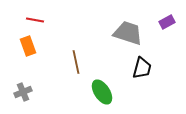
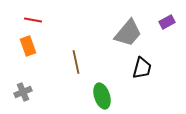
red line: moved 2 px left
gray trapezoid: rotated 112 degrees clockwise
green ellipse: moved 4 px down; rotated 15 degrees clockwise
